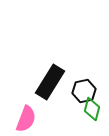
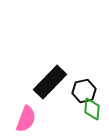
black rectangle: rotated 12 degrees clockwise
green diamond: rotated 10 degrees counterclockwise
